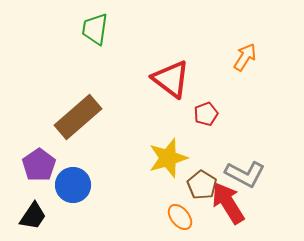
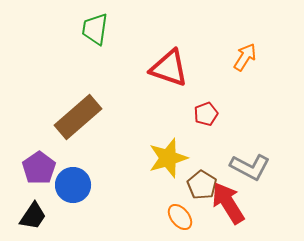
red triangle: moved 2 px left, 11 px up; rotated 18 degrees counterclockwise
purple pentagon: moved 3 px down
gray L-shape: moved 5 px right, 7 px up
